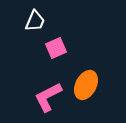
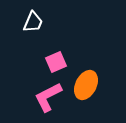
white trapezoid: moved 2 px left, 1 px down
pink square: moved 14 px down
